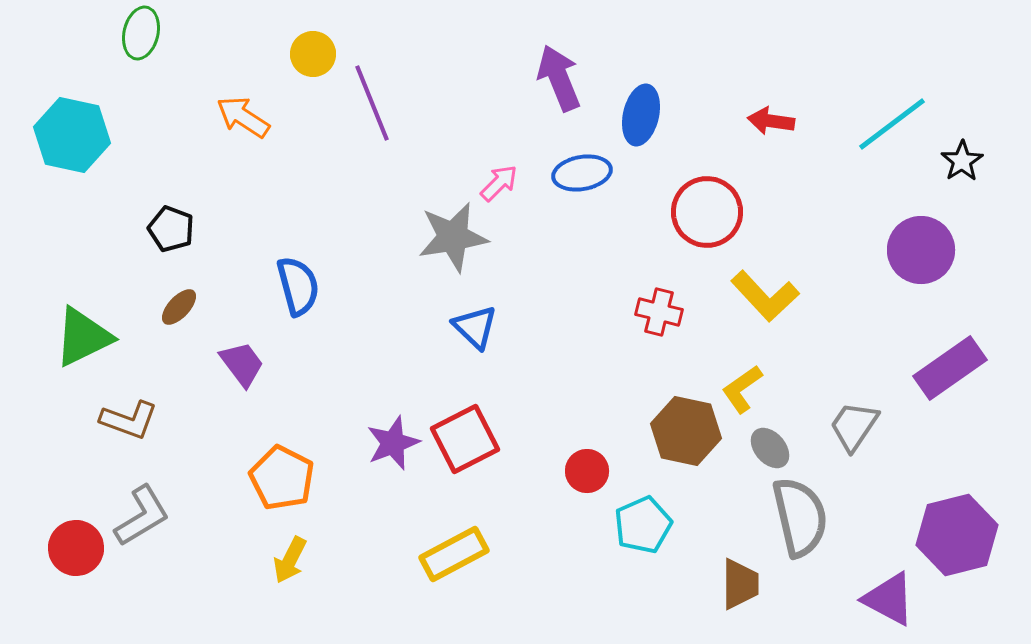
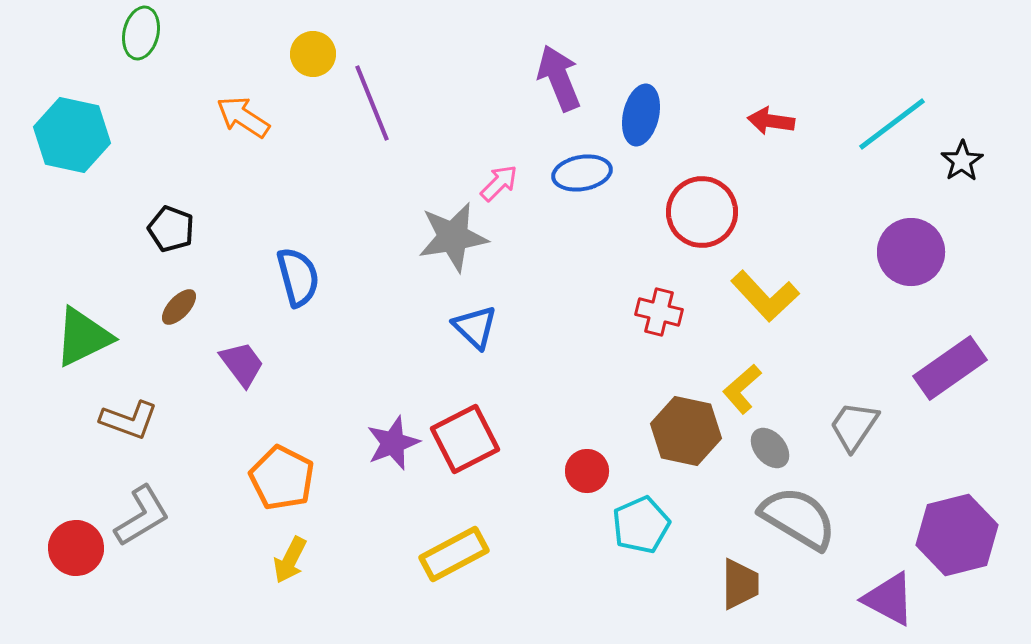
red circle at (707, 212): moved 5 px left
purple circle at (921, 250): moved 10 px left, 2 px down
blue semicircle at (298, 286): moved 9 px up
yellow L-shape at (742, 389): rotated 6 degrees counterclockwise
gray semicircle at (800, 517): moved 2 px left, 1 px down; rotated 46 degrees counterclockwise
cyan pentagon at (643, 525): moved 2 px left
